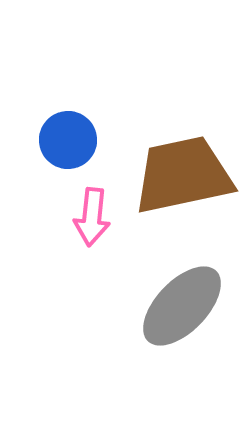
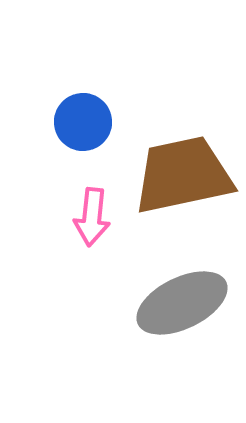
blue circle: moved 15 px right, 18 px up
gray ellipse: moved 3 px up; rotated 20 degrees clockwise
